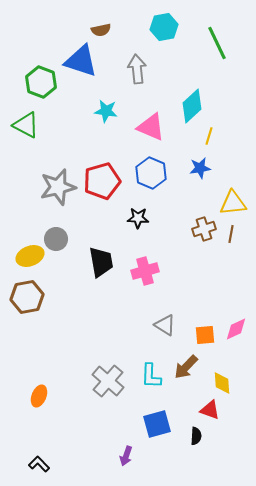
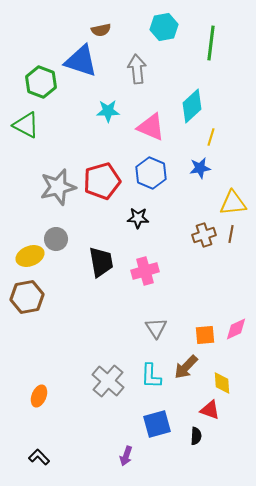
green line: moved 6 px left; rotated 32 degrees clockwise
cyan star: moved 2 px right; rotated 10 degrees counterclockwise
yellow line: moved 2 px right, 1 px down
brown cross: moved 6 px down
gray triangle: moved 9 px left, 3 px down; rotated 25 degrees clockwise
black L-shape: moved 7 px up
